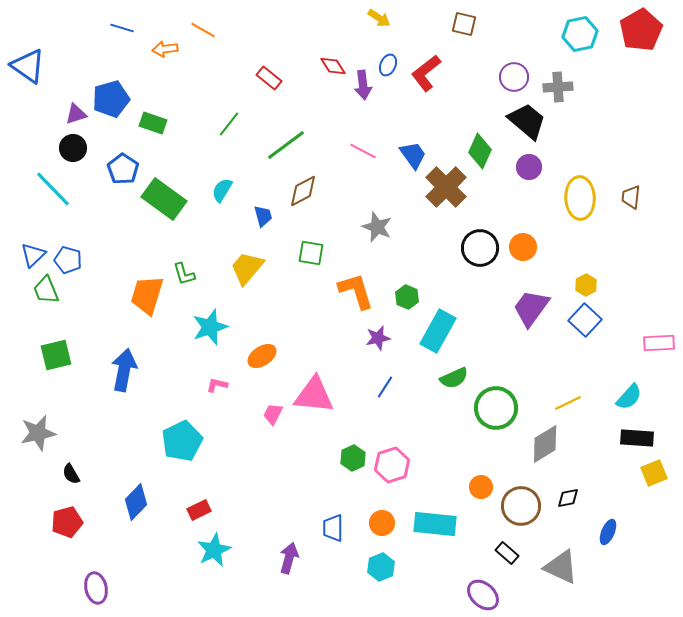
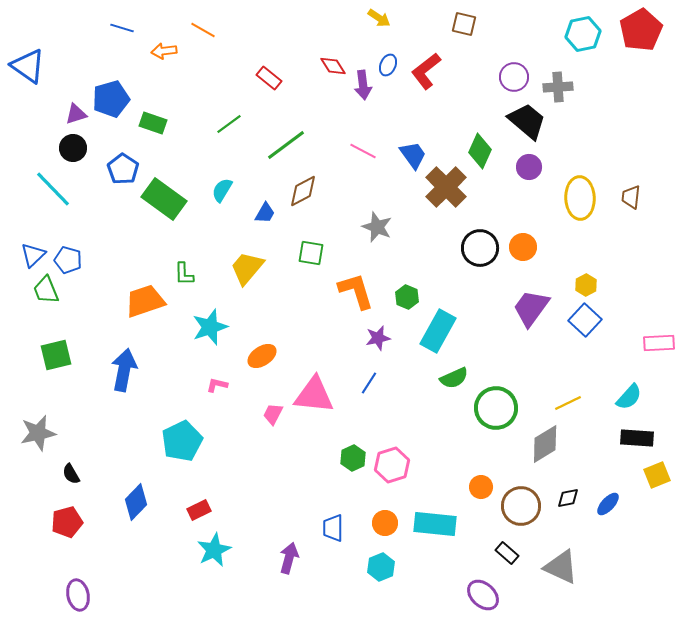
cyan hexagon at (580, 34): moved 3 px right
orange arrow at (165, 49): moved 1 px left, 2 px down
red L-shape at (426, 73): moved 2 px up
green line at (229, 124): rotated 16 degrees clockwise
blue trapezoid at (263, 216): moved 2 px right, 3 px up; rotated 45 degrees clockwise
green L-shape at (184, 274): rotated 15 degrees clockwise
orange trapezoid at (147, 295): moved 2 px left, 6 px down; rotated 54 degrees clockwise
blue line at (385, 387): moved 16 px left, 4 px up
yellow square at (654, 473): moved 3 px right, 2 px down
orange circle at (382, 523): moved 3 px right
blue ellipse at (608, 532): moved 28 px up; rotated 20 degrees clockwise
purple ellipse at (96, 588): moved 18 px left, 7 px down
